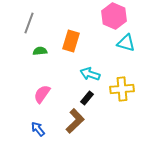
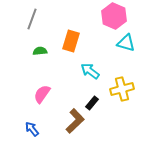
gray line: moved 3 px right, 4 px up
cyan arrow: moved 3 px up; rotated 18 degrees clockwise
yellow cross: rotated 10 degrees counterclockwise
black rectangle: moved 5 px right, 5 px down
blue arrow: moved 6 px left
